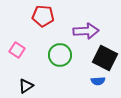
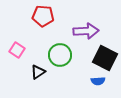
black triangle: moved 12 px right, 14 px up
